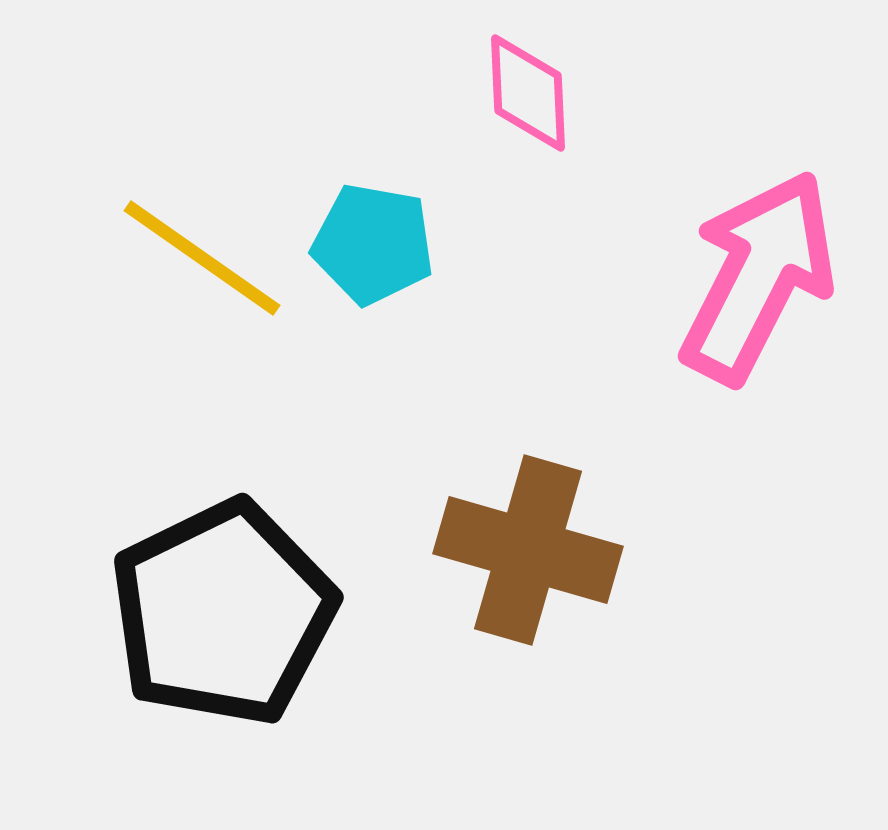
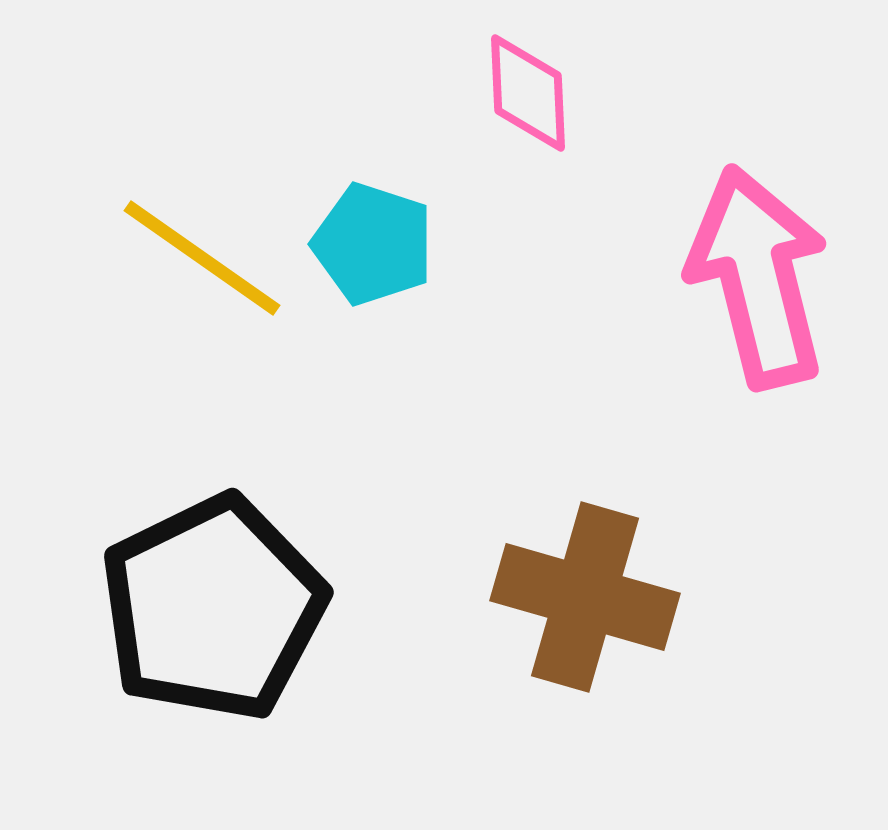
cyan pentagon: rotated 8 degrees clockwise
pink arrow: rotated 41 degrees counterclockwise
brown cross: moved 57 px right, 47 px down
black pentagon: moved 10 px left, 5 px up
